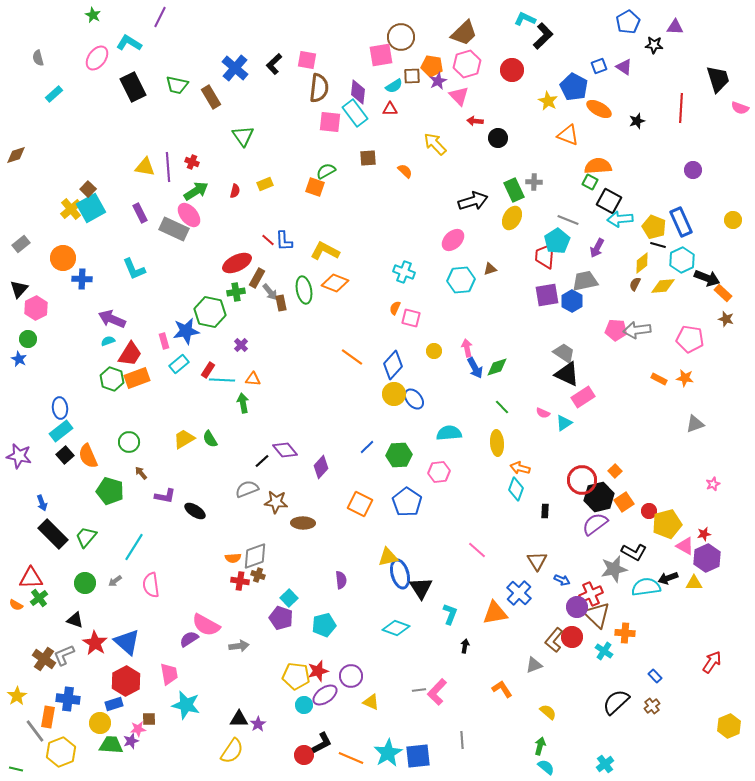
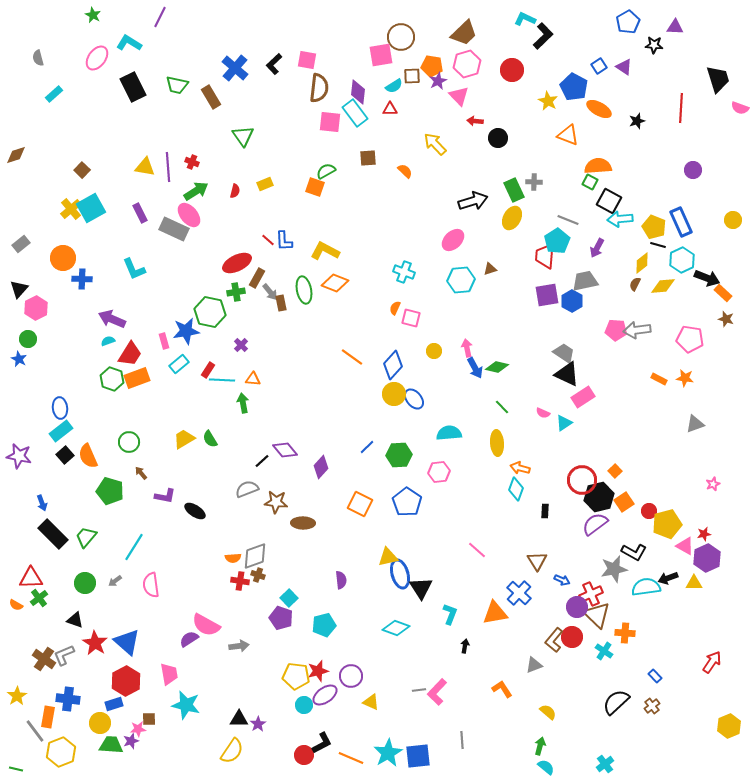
blue square at (599, 66): rotated 14 degrees counterclockwise
brown square at (88, 189): moved 6 px left, 19 px up
green diamond at (497, 367): rotated 30 degrees clockwise
